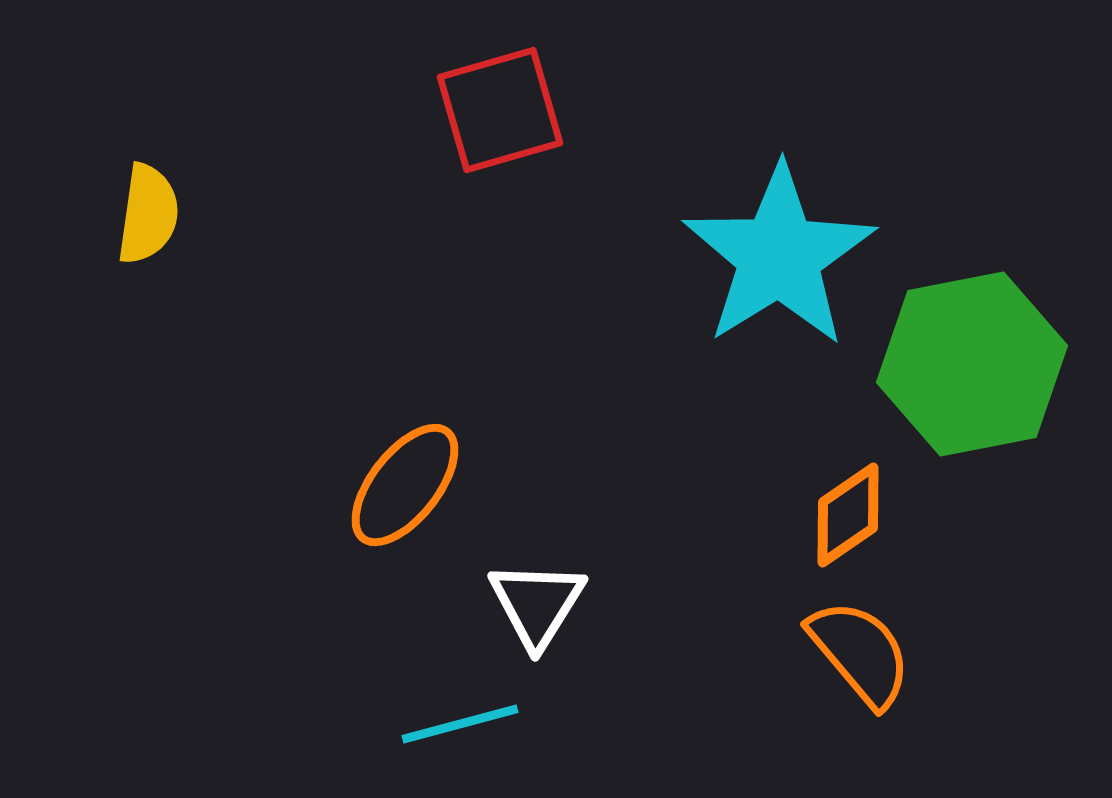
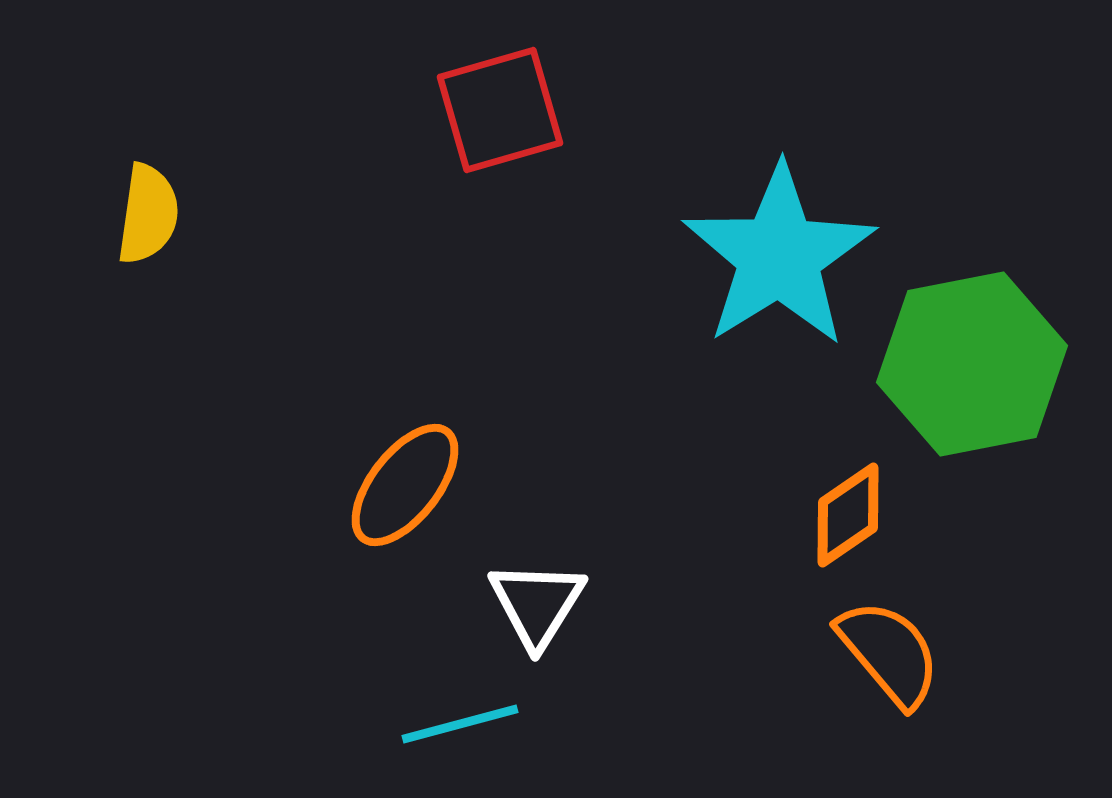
orange semicircle: moved 29 px right
